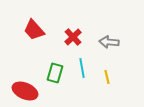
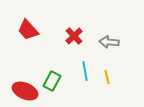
red trapezoid: moved 6 px left
red cross: moved 1 px right, 1 px up
cyan line: moved 3 px right, 3 px down
green rectangle: moved 3 px left, 8 px down; rotated 12 degrees clockwise
